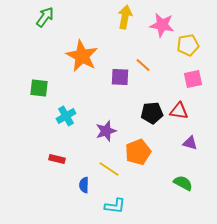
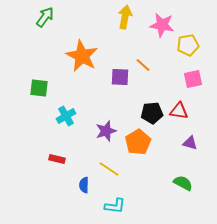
orange pentagon: moved 10 px up; rotated 10 degrees counterclockwise
